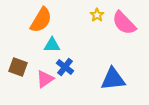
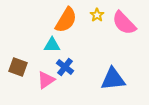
orange semicircle: moved 25 px right
pink triangle: moved 1 px right, 1 px down
